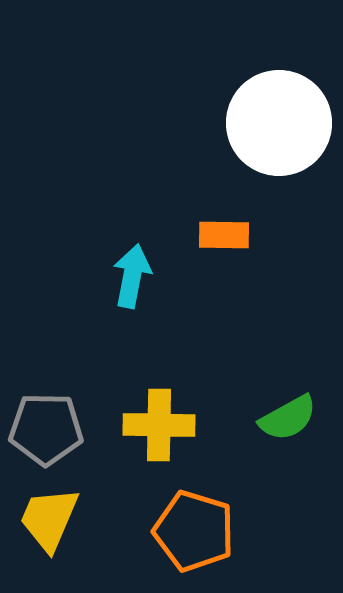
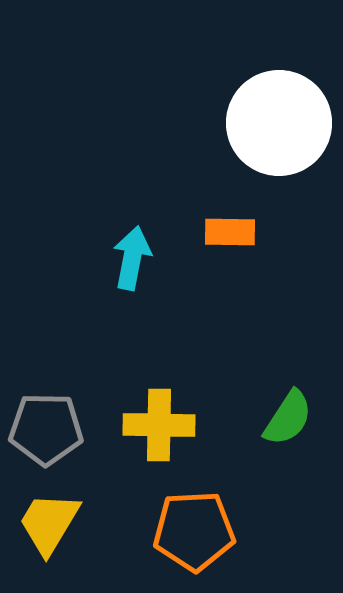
orange rectangle: moved 6 px right, 3 px up
cyan arrow: moved 18 px up
green semicircle: rotated 28 degrees counterclockwise
yellow trapezoid: moved 4 px down; rotated 8 degrees clockwise
orange pentagon: rotated 20 degrees counterclockwise
